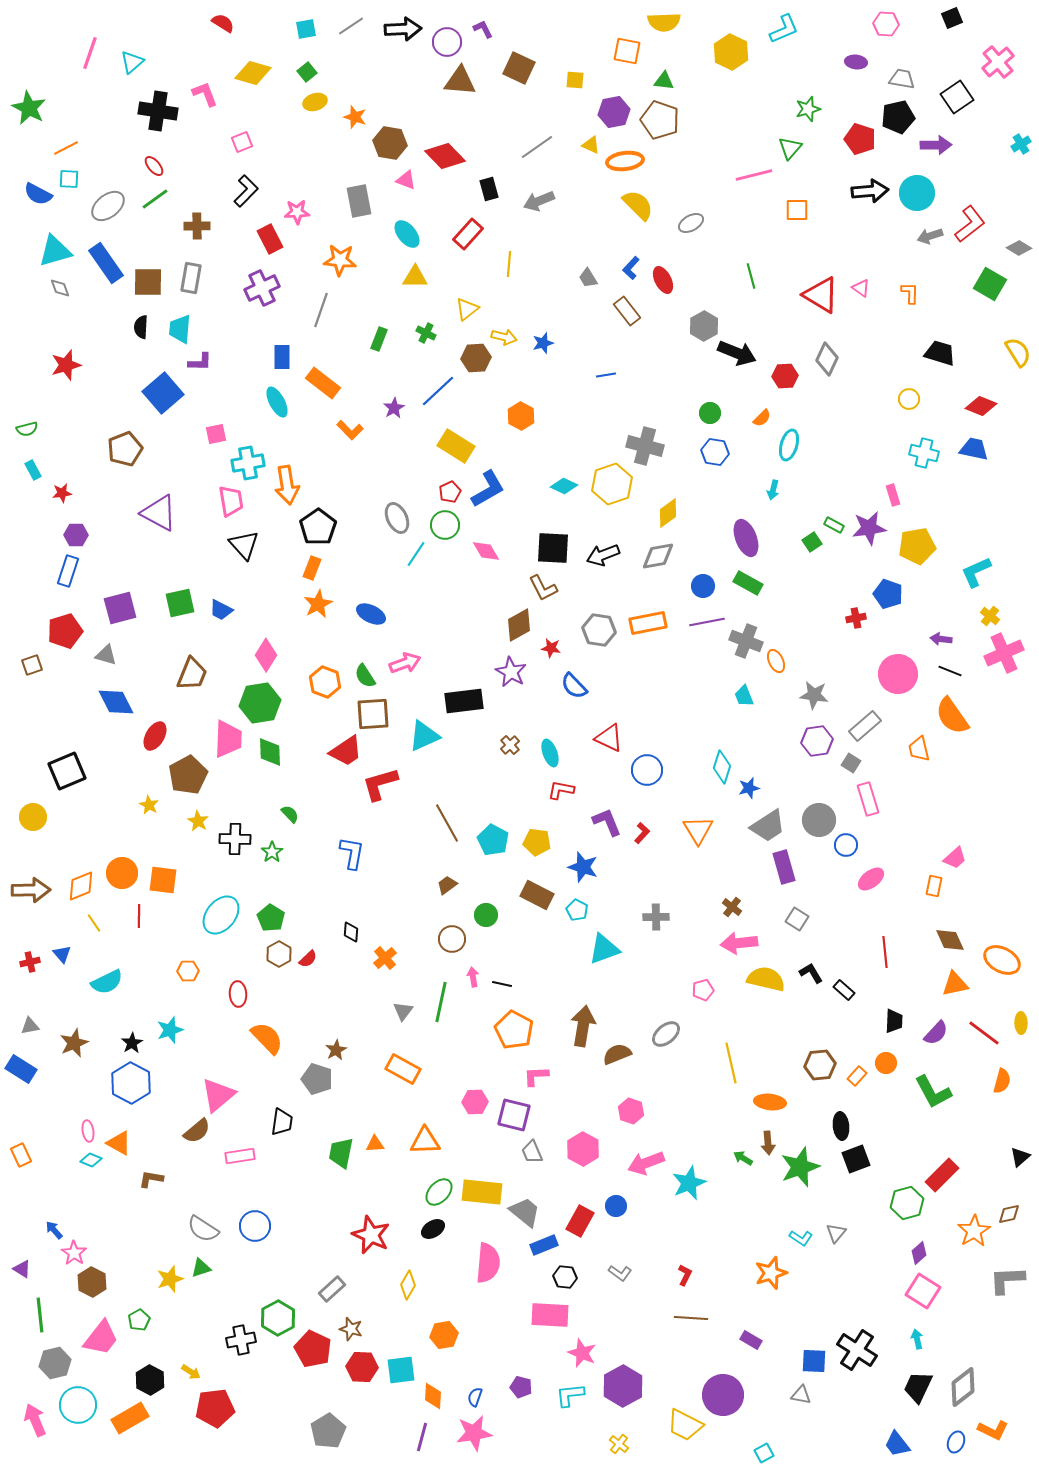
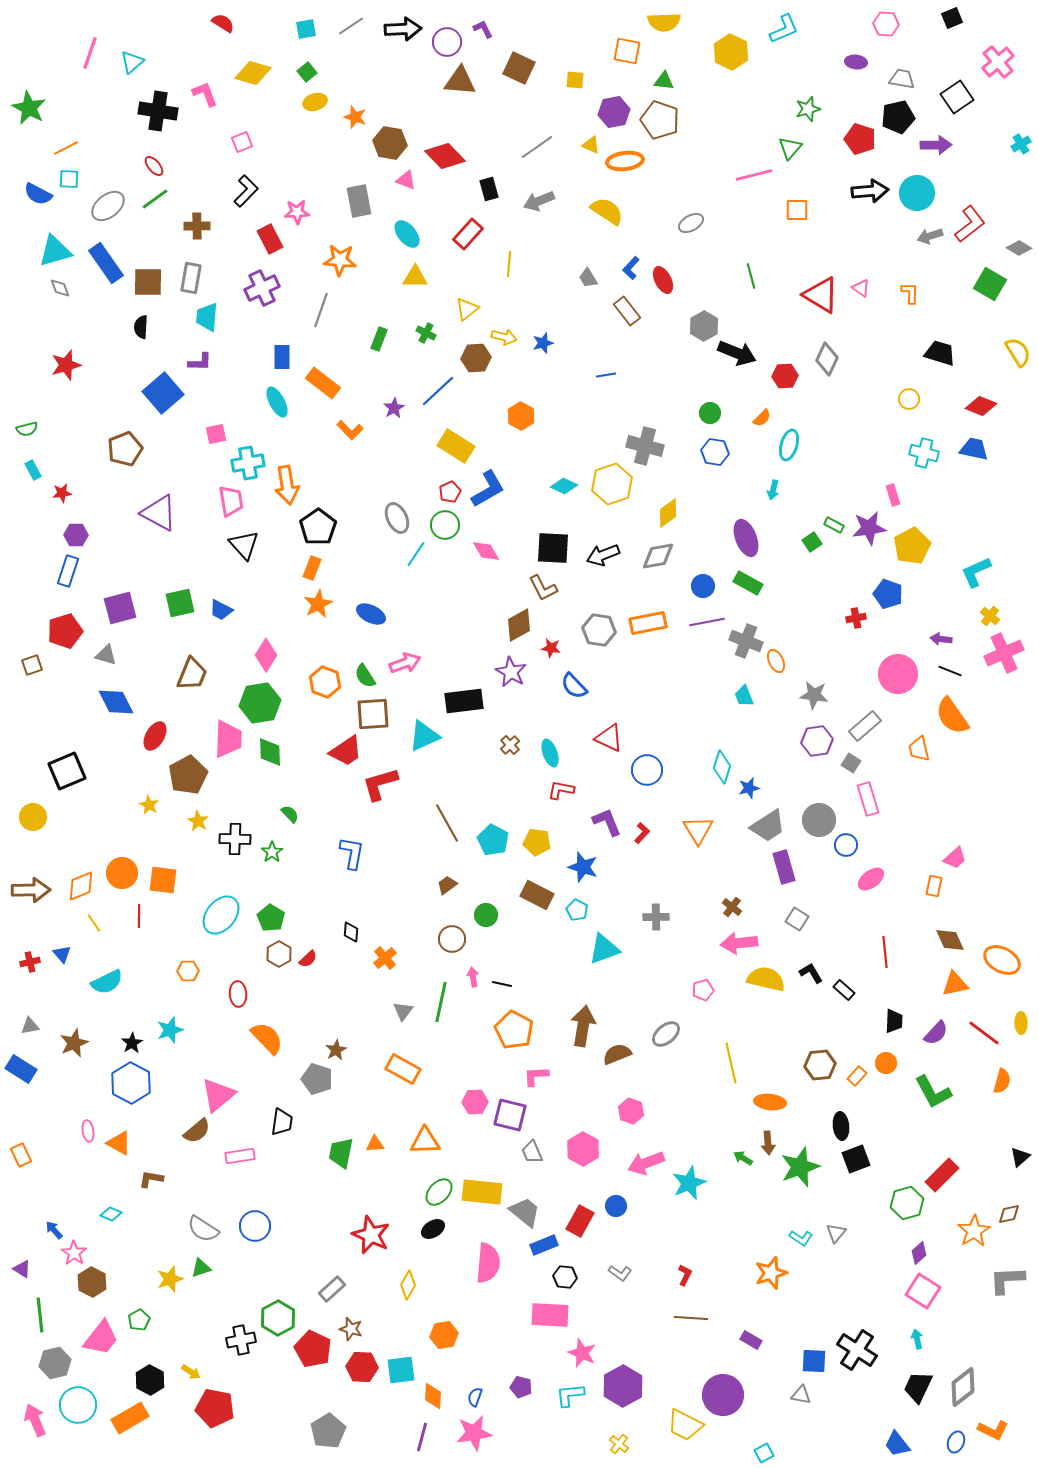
yellow semicircle at (638, 205): moved 31 px left, 6 px down; rotated 12 degrees counterclockwise
cyan trapezoid at (180, 329): moved 27 px right, 12 px up
yellow pentagon at (917, 546): moved 5 px left; rotated 18 degrees counterclockwise
purple square at (514, 1115): moved 4 px left
cyan diamond at (91, 1160): moved 20 px right, 54 px down
red pentagon at (215, 1408): rotated 18 degrees clockwise
